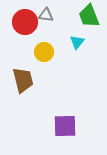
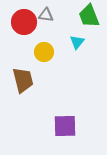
red circle: moved 1 px left
